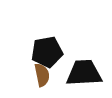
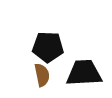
black pentagon: moved 1 px right, 5 px up; rotated 12 degrees clockwise
